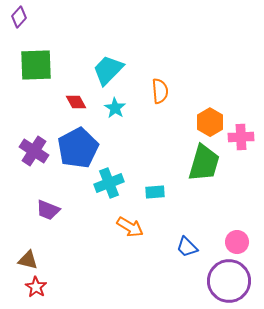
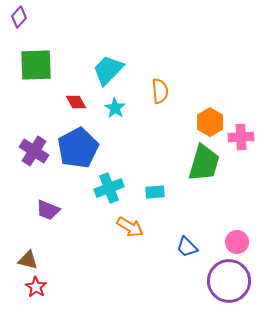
cyan cross: moved 5 px down
